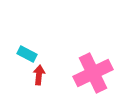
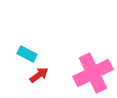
red arrow: rotated 48 degrees clockwise
